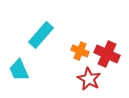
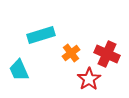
cyan rectangle: rotated 32 degrees clockwise
orange cross: moved 9 px left, 2 px down; rotated 30 degrees clockwise
red star: rotated 10 degrees clockwise
